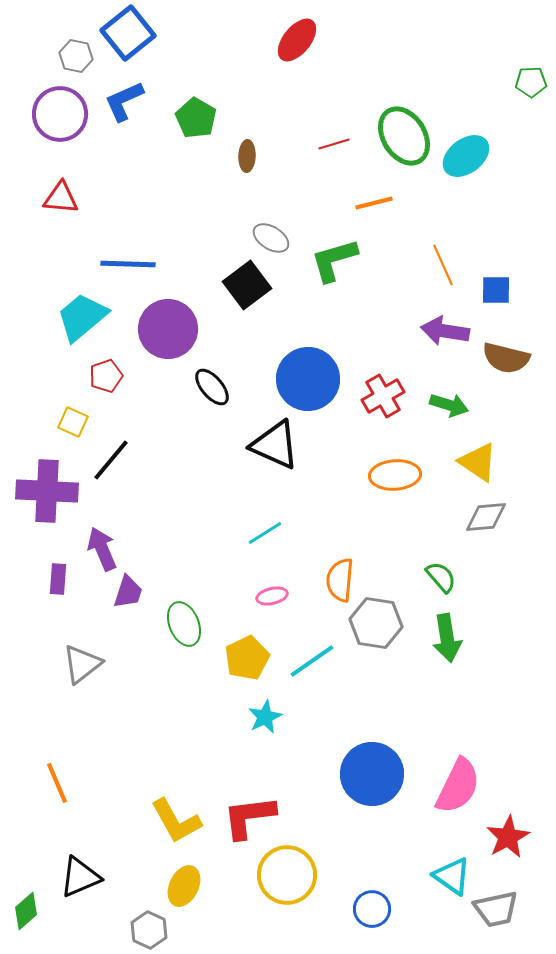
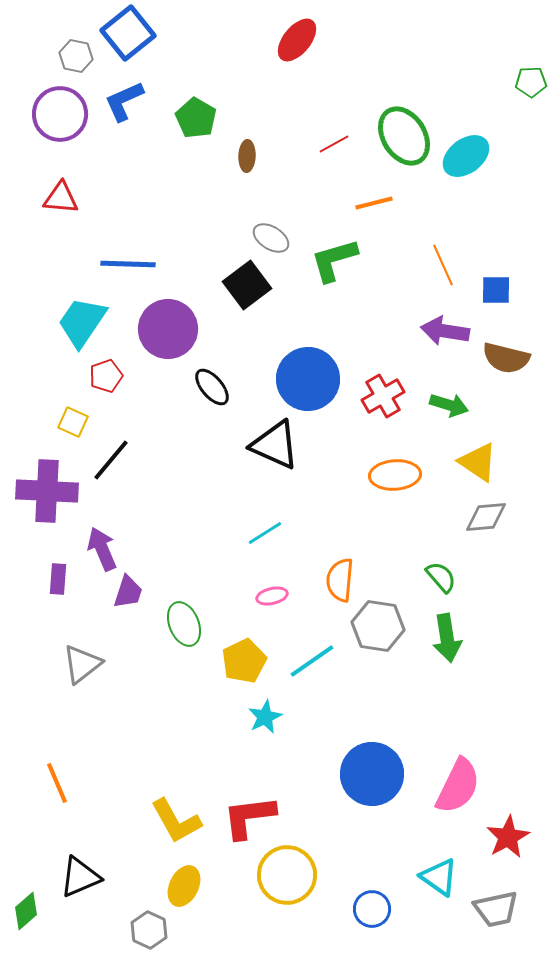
red line at (334, 144): rotated 12 degrees counterclockwise
cyan trapezoid at (82, 317): moved 5 px down; rotated 16 degrees counterclockwise
gray hexagon at (376, 623): moved 2 px right, 3 px down
yellow pentagon at (247, 658): moved 3 px left, 3 px down
cyan triangle at (452, 876): moved 13 px left, 1 px down
